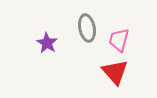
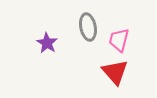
gray ellipse: moved 1 px right, 1 px up
